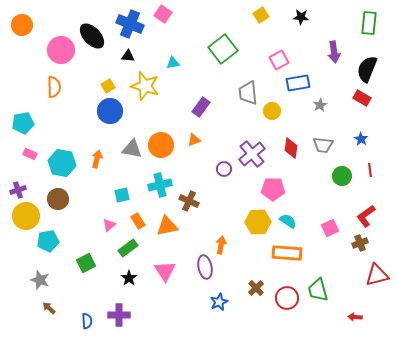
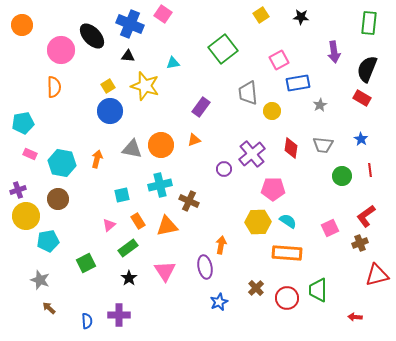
green trapezoid at (318, 290): rotated 15 degrees clockwise
